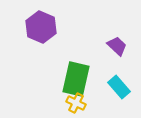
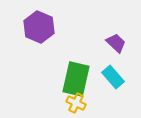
purple hexagon: moved 2 px left
purple trapezoid: moved 1 px left, 3 px up
cyan rectangle: moved 6 px left, 10 px up
